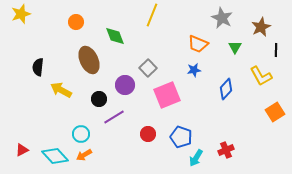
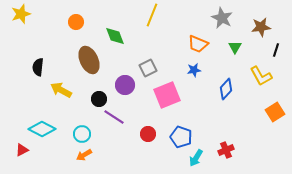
brown star: rotated 18 degrees clockwise
black line: rotated 16 degrees clockwise
gray square: rotated 18 degrees clockwise
purple line: rotated 65 degrees clockwise
cyan circle: moved 1 px right
cyan diamond: moved 13 px left, 27 px up; rotated 20 degrees counterclockwise
